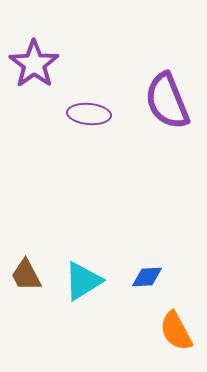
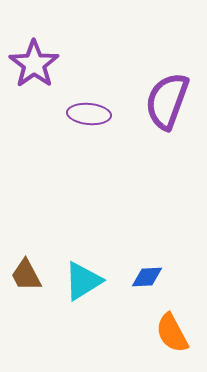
purple semicircle: rotated 42 degrees clockwise
orange semicircle: moved 4 px left, 2 px down
